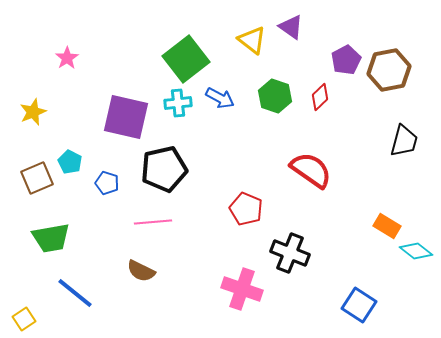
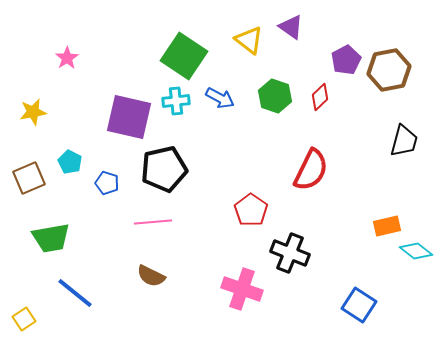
yellow triangle: moved 3 px left
green square: moved 2 px left, 3 px up; rotated 18 degrees counterclockwise
cyan cross: moved 2 px left, 2 px up
yellow star: rotated 12 degrees clockwise
purple square: moved 3 px right
red semicircle: rotated 81 degrees clockwise
brown square: moved 8 px left
red pentagon: moved 5 px right, 1 px down; rotated 12 degrees clockwise
orange rectangle: rotated 44 degrees counterclockwise
brown semicircle: moved 10 px right, 5 px down
